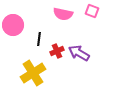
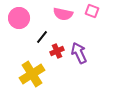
pink circle: moved 6 px right, 7 px up
black line: moved 3 px right, 2 px up; rotated 32 degrees clockwise
purple arrow: rotated 35 degrees clockwise
yellow cross: moved 1 px left, 1 px down
